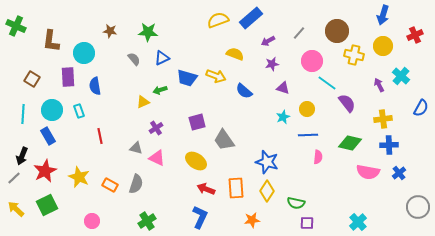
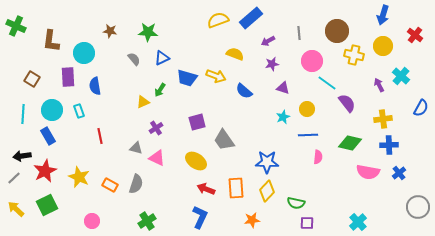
gray line at (299, 33): rotated 48 degrees counterclockwise
red cross at (415, 35): rotated 28 degrees counterclockwise
green arrow at (160, 90): rotated 40 degrees counterclockwise
black arrow at (22, 156): rotated 60 degrees clockwise
blue star at (267, 162): rotated 15 degrees counterclockwise
yellow diamond at (267, 191): rotated 10 degrees clockwise
